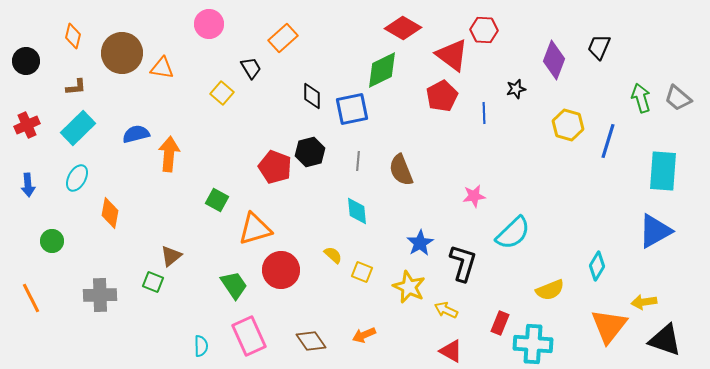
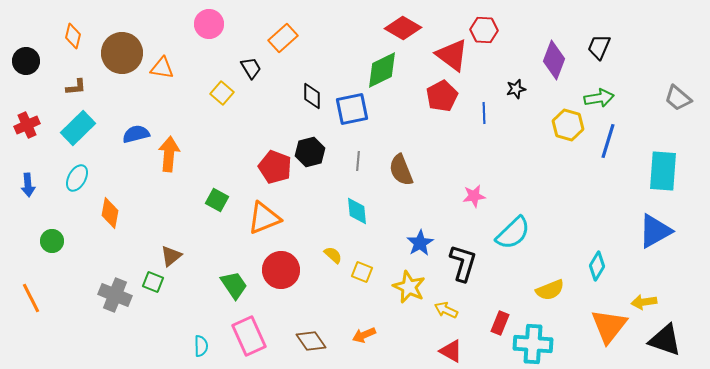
green arrow at (641, 98): moved 42 px left; rotated 96 degrees clockwise
orange triangle at (255, 229): moved 9 px right, 11 px up; rotated 6 degrees counterclockwise
gray cross at (100, 295): moved 15 px right; rotated 24 degrees clockwise
